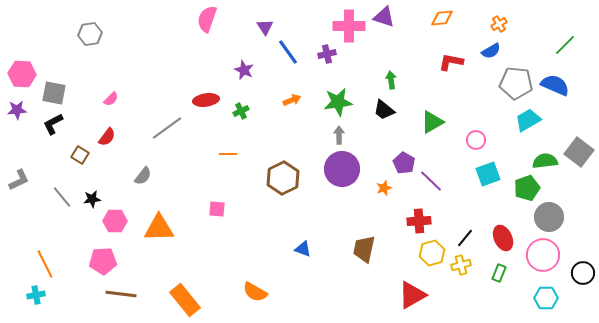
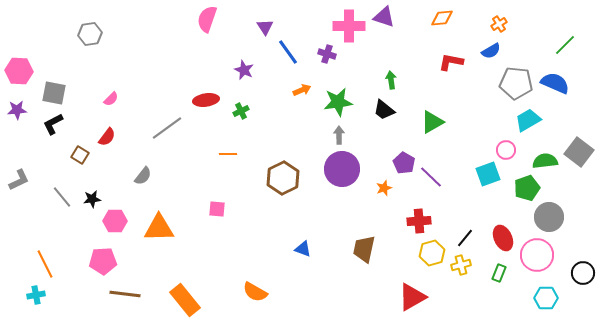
purple cross at (327, 54): rotated 30 degrees clockwise
pink hexagon at (22, 74): moved 3 px left, 3 px up
blue semicircle at (555, 85): moved 2 px up
orange arrow at (292, 100): moved 10 px right, 10 px up
pink circle at (476, 140): moved 30 px right, 10 px down
purple line at (431, 181): moved 4 px up
pink circle at (543, 255): moved 6 px left
brown line at (121, 294): moved 4 px right
red triangle at (412, 295): moved 2 px down
